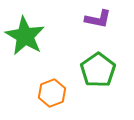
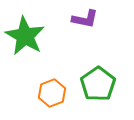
purple L-shape: moved 13 px left
green pentagon: moved 14 px down
